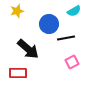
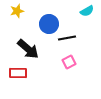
cyan semicircle: moved 13 px right
black line: moved 1 px right
pink square: moved 3 px left
